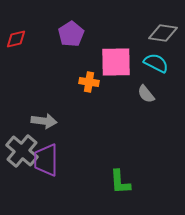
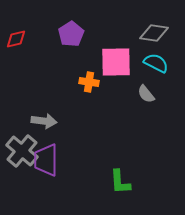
gray diamond: moved 9 px left
